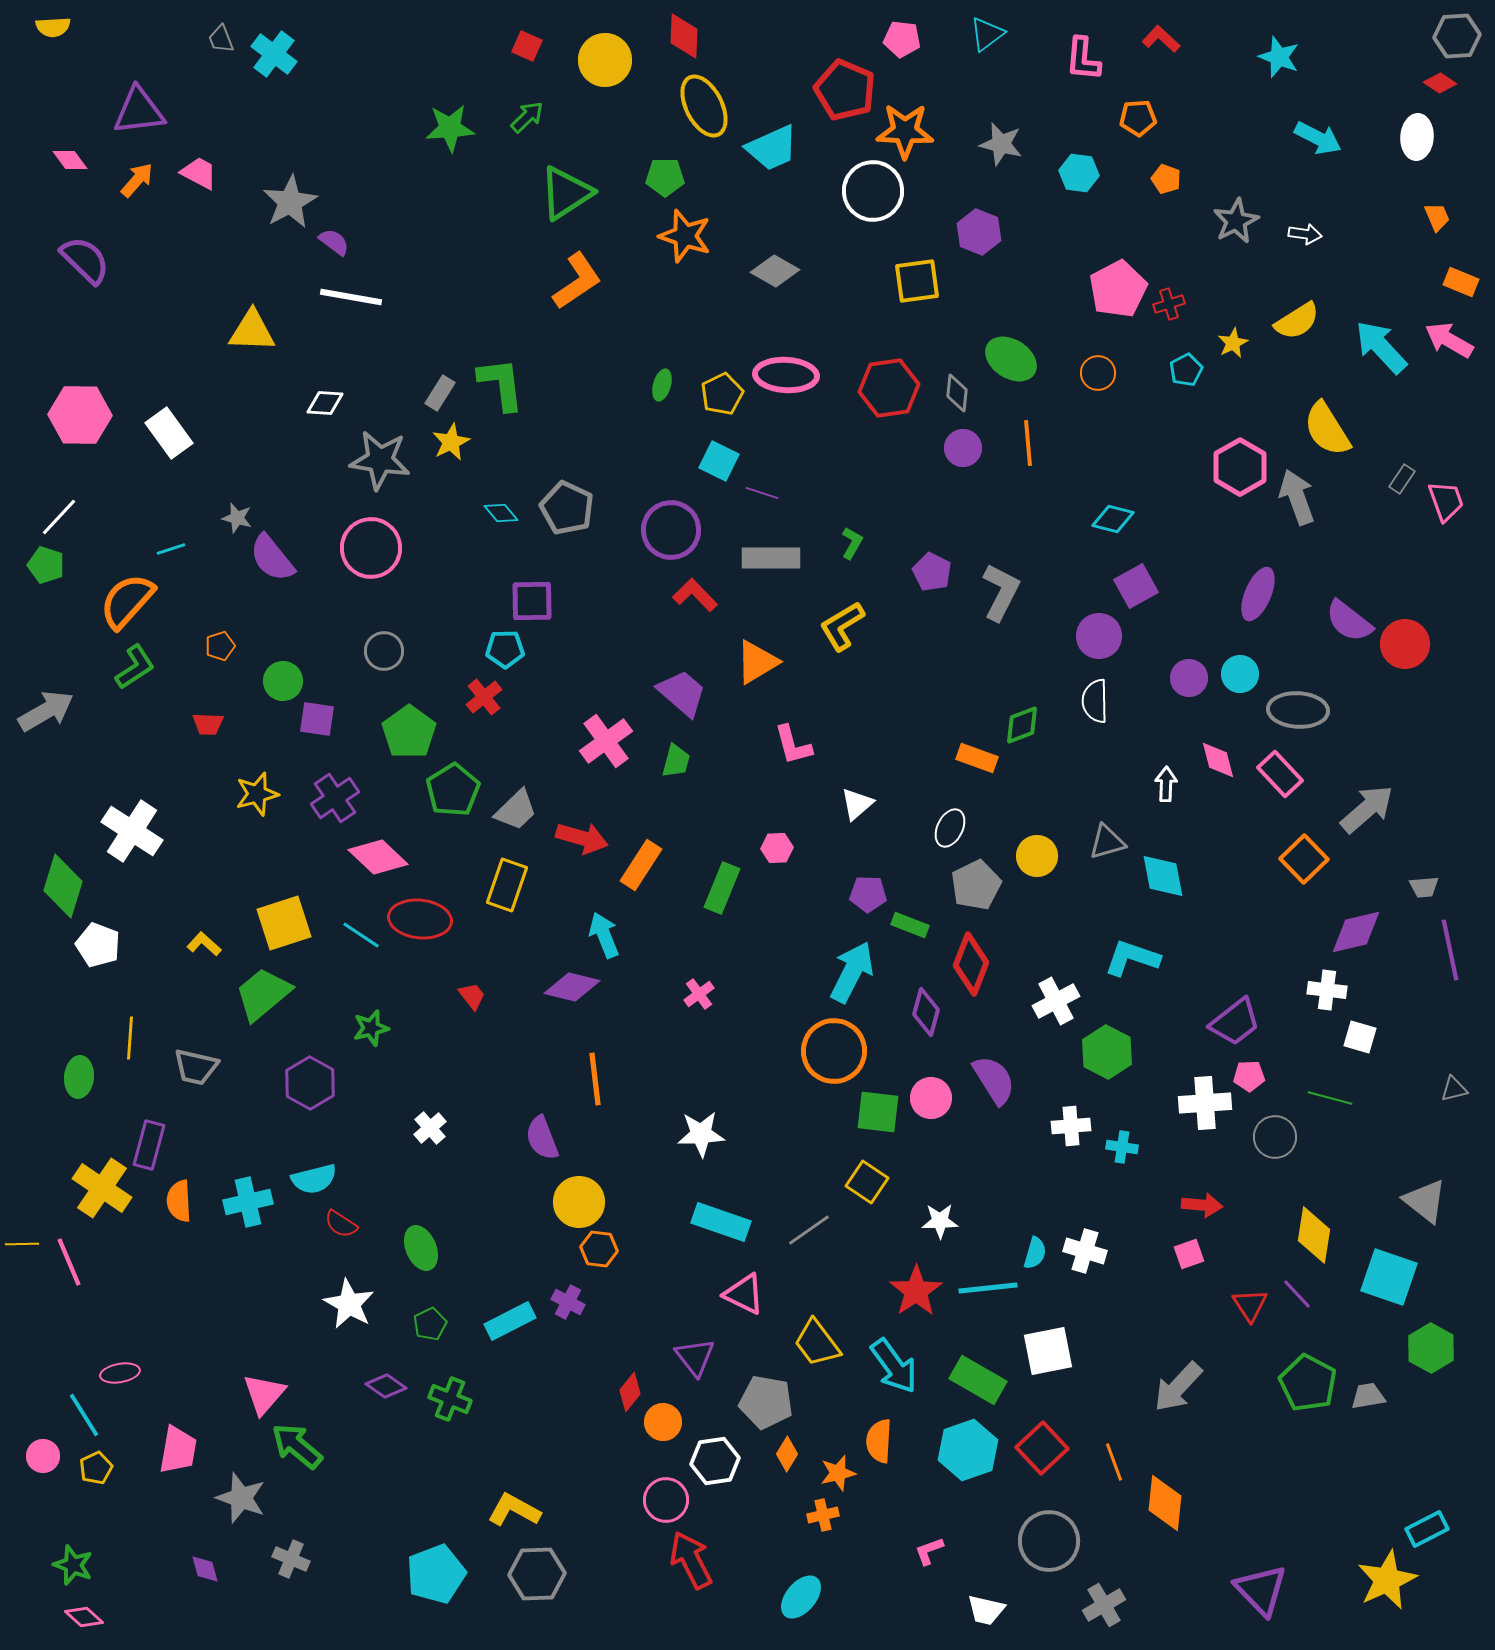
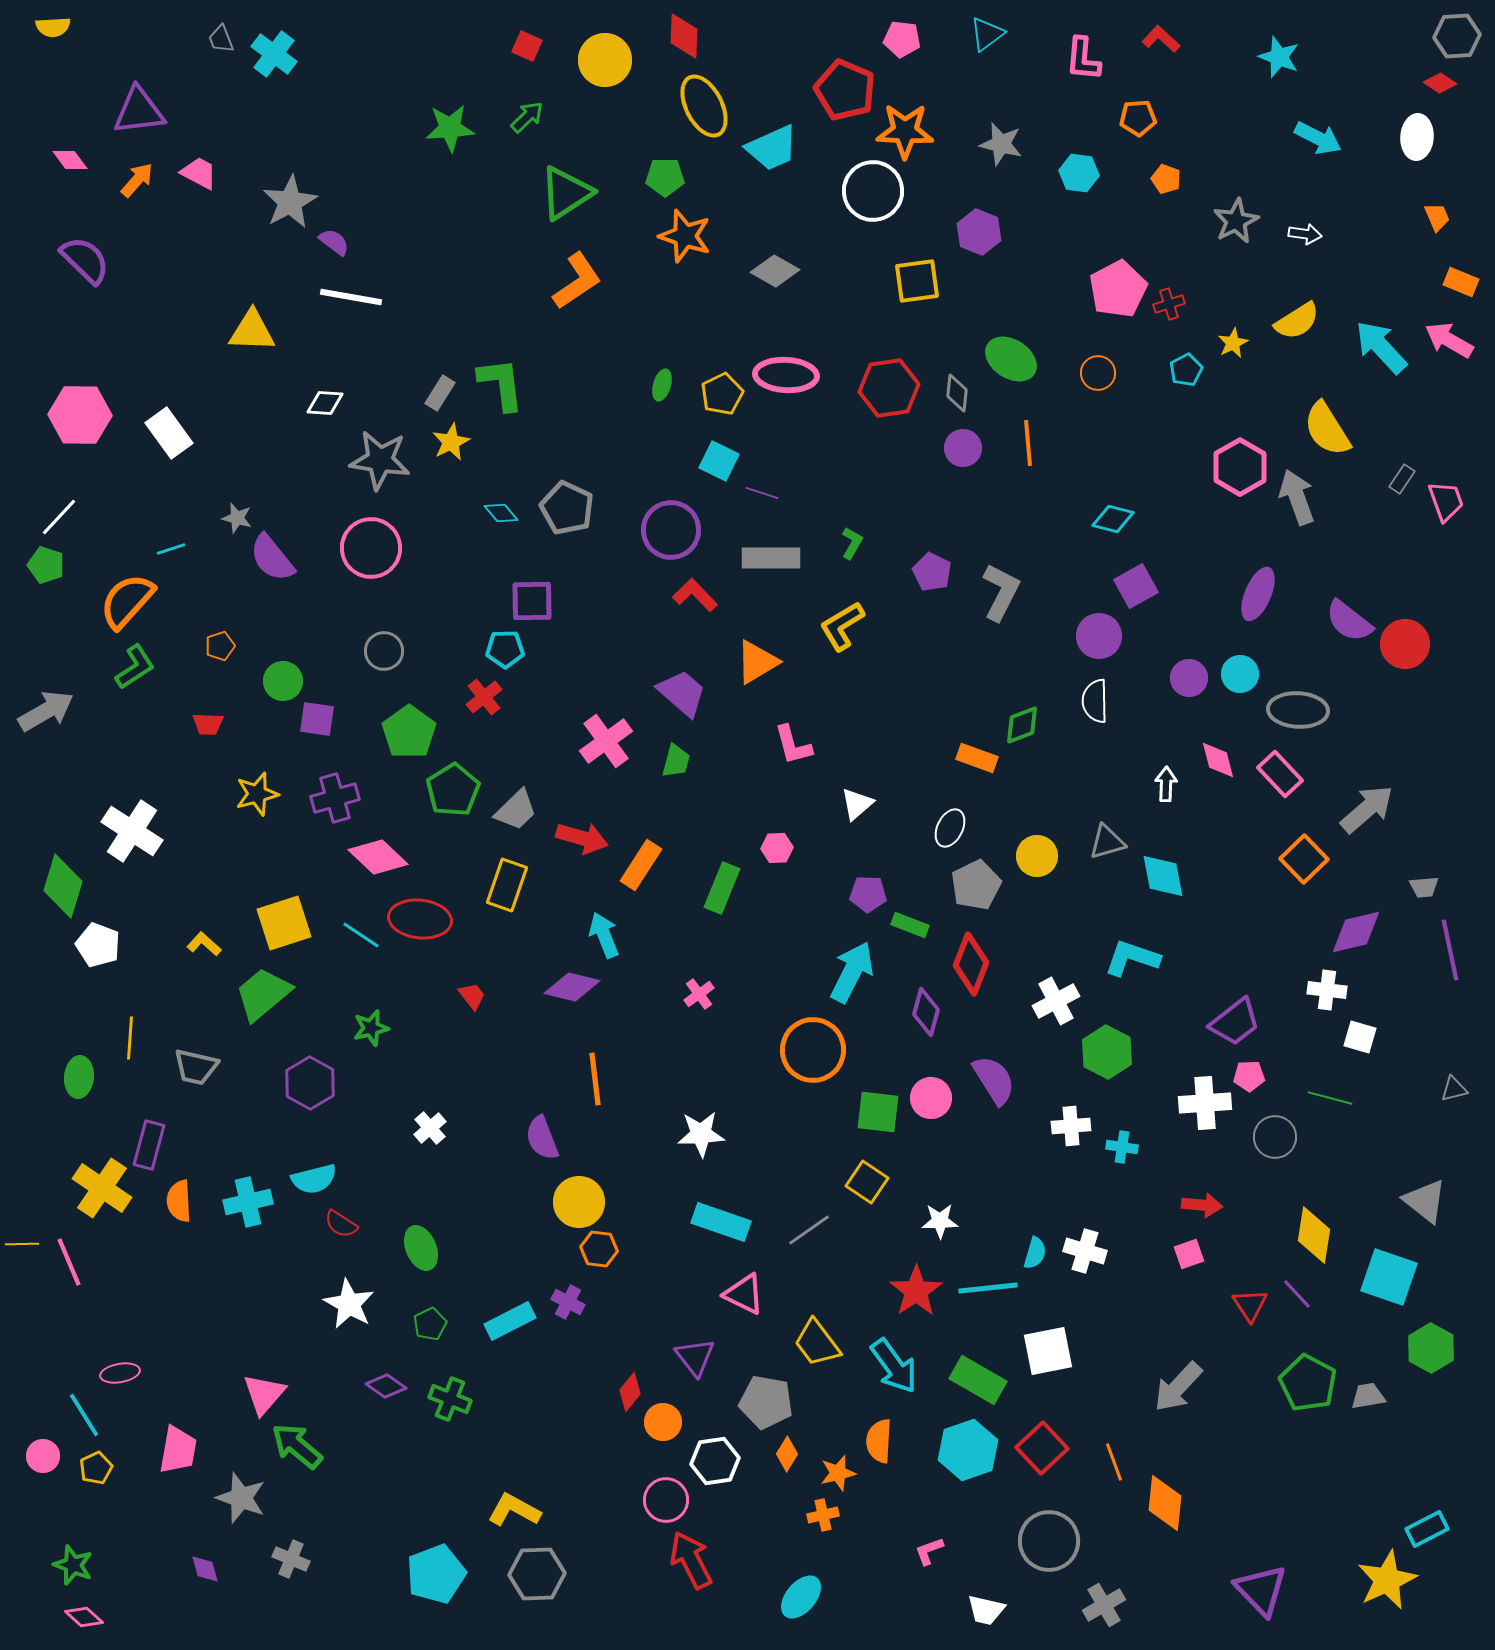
purple cross at (335, 798): rotated 18 degrees clockwise
orange circle at (834, 1051): moved 21 px left, 1 px up
